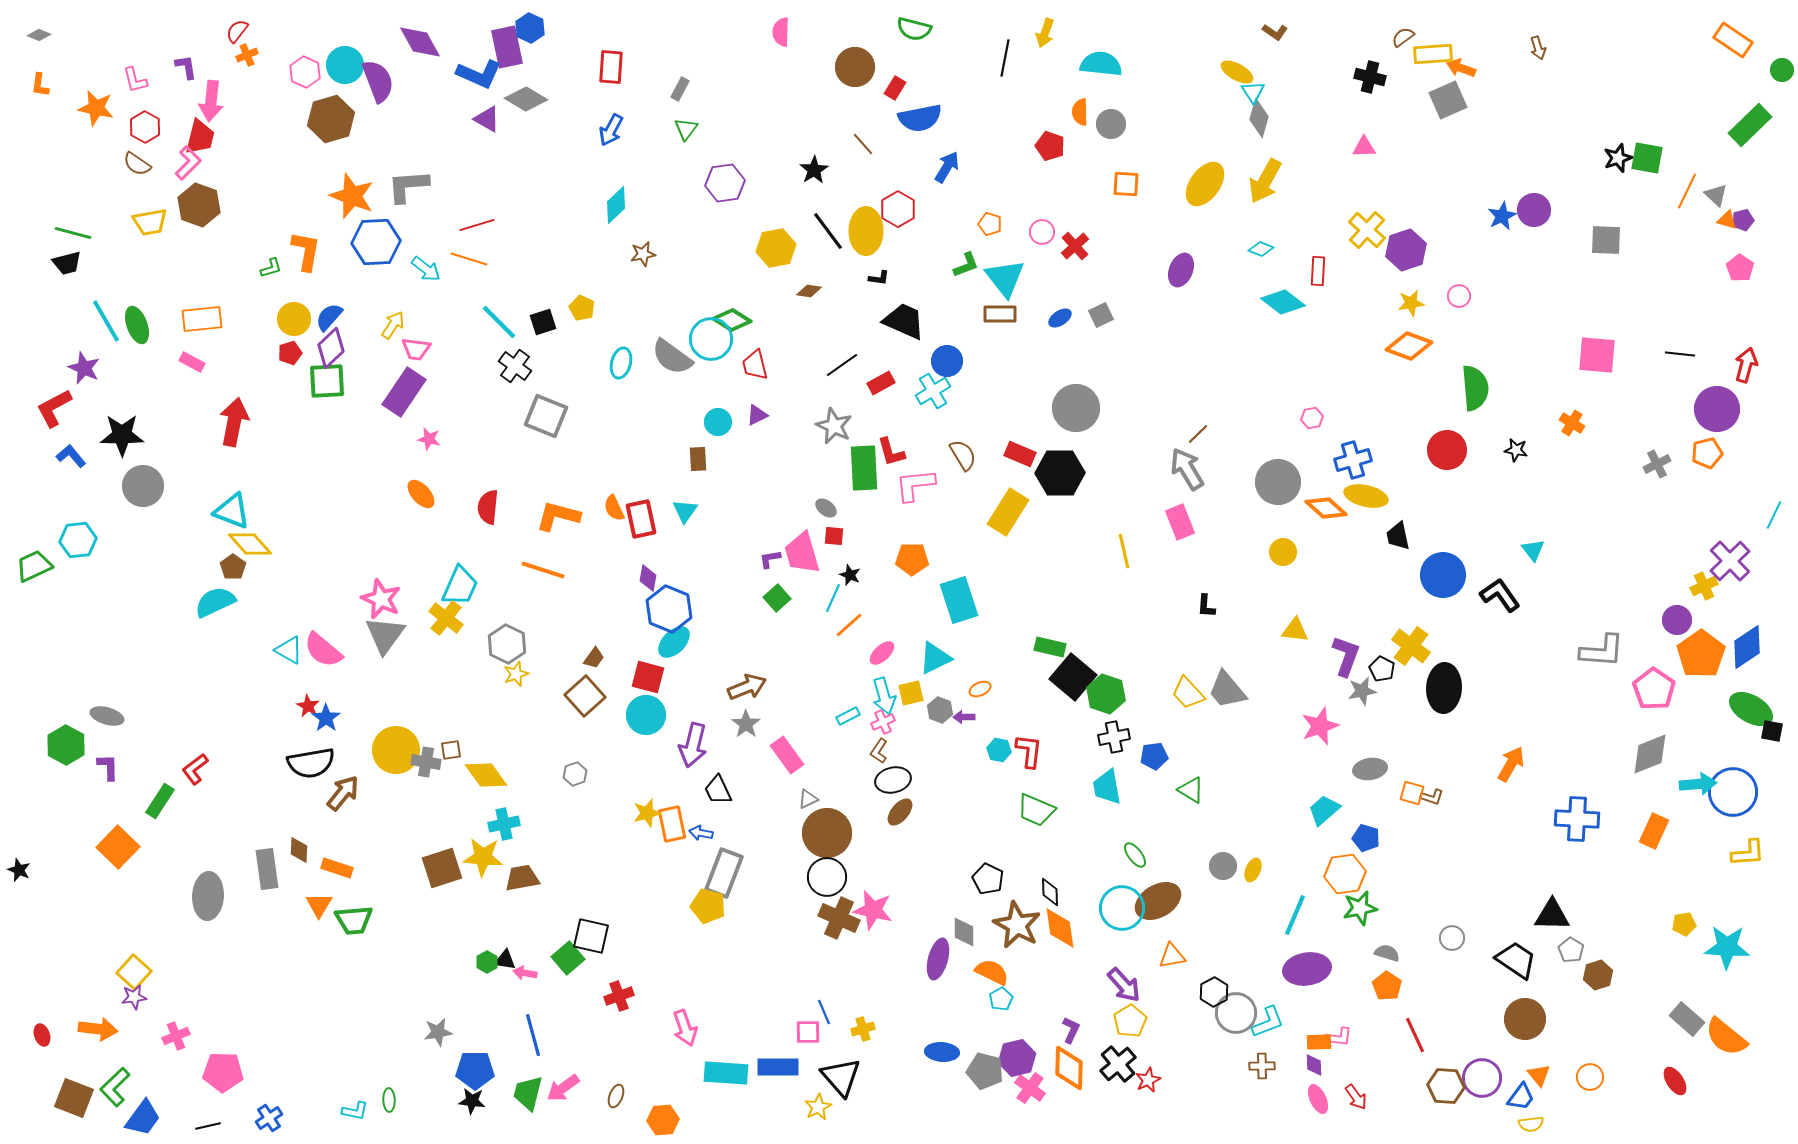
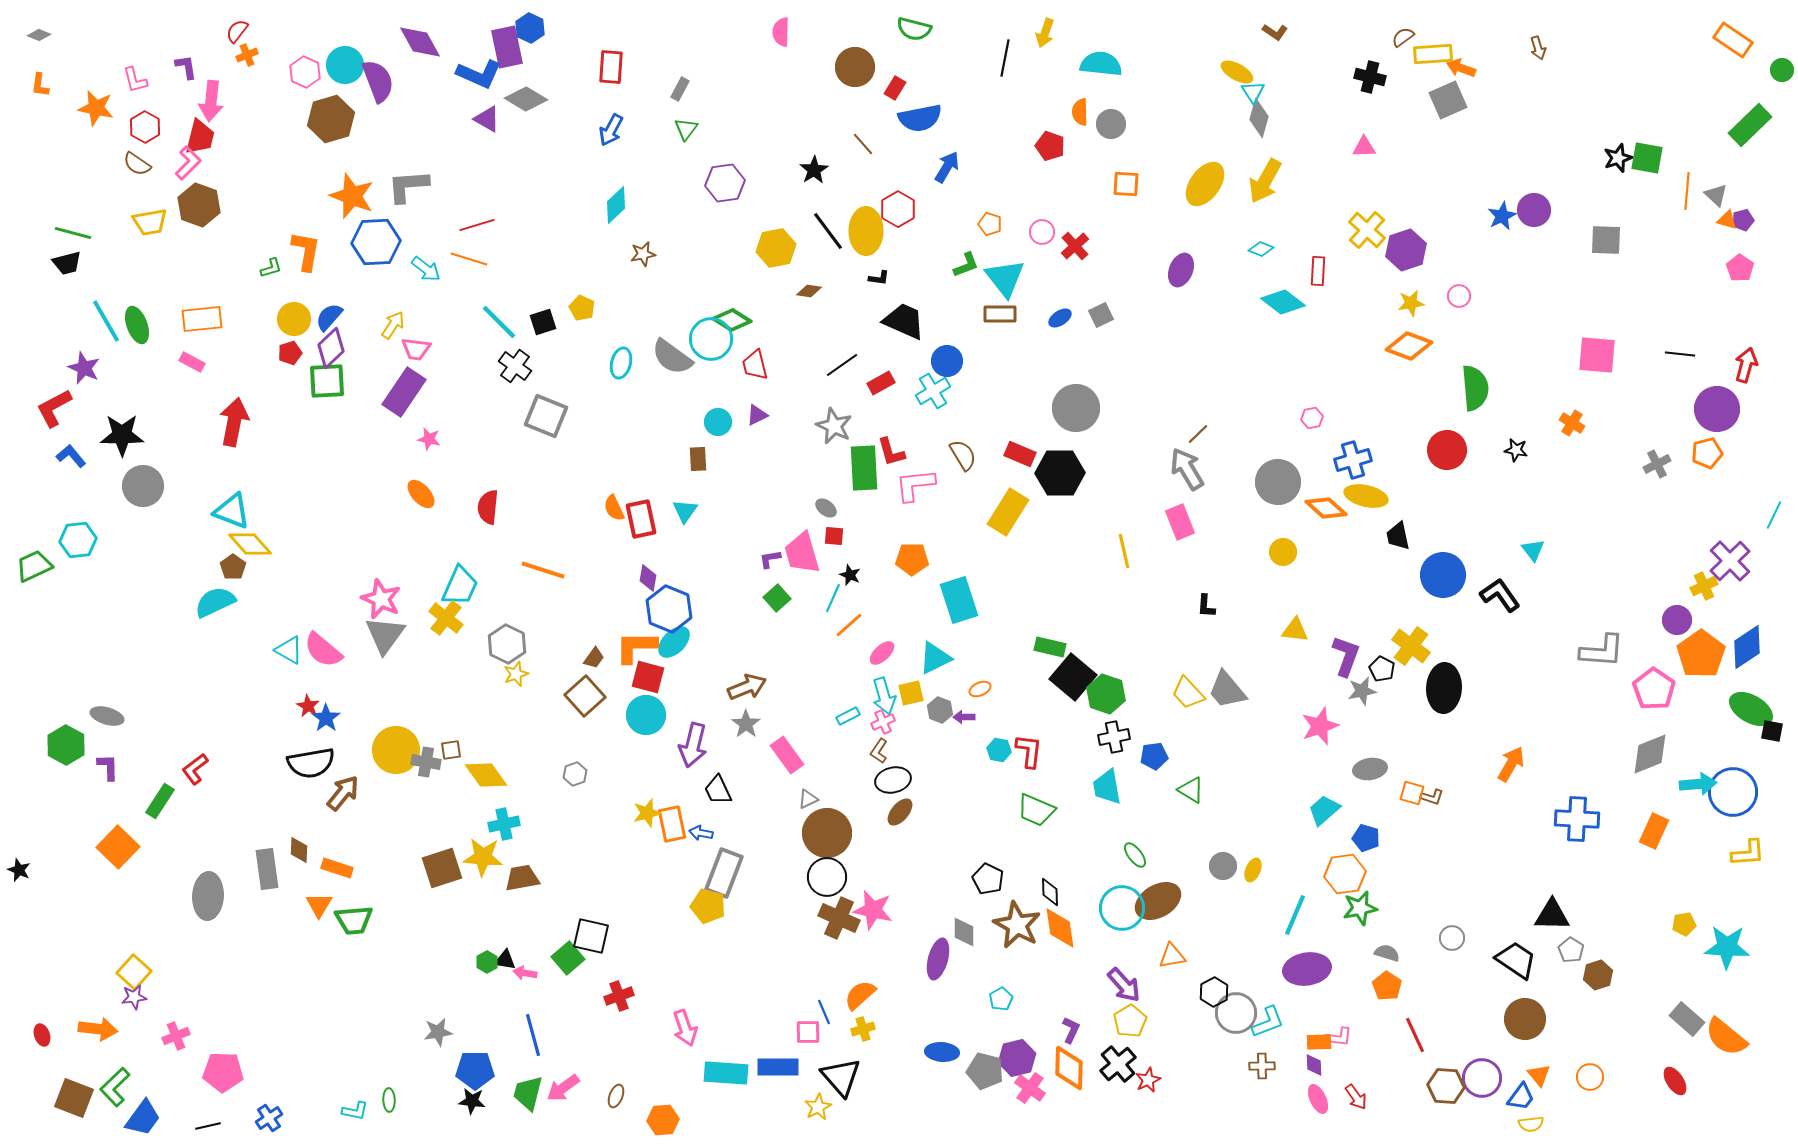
orange line at (1687, 191): rotated 21 degrees counterclockwise
orange L-shape at (558, 516): moved 78 px right, 131 px down; rotated 15 degrees counterclockwise
orange semicircle at (992, 972): moved 132 px left, 23 px down; rotated 68 degrees counterclockwise
